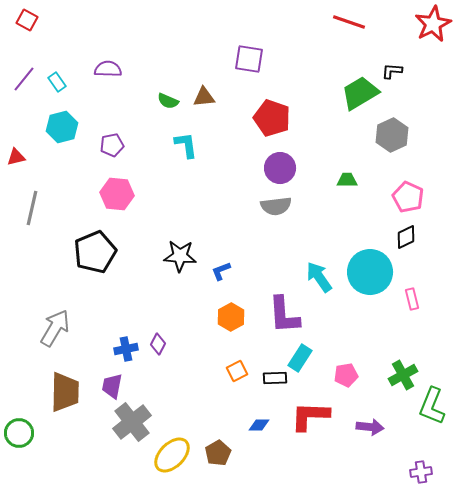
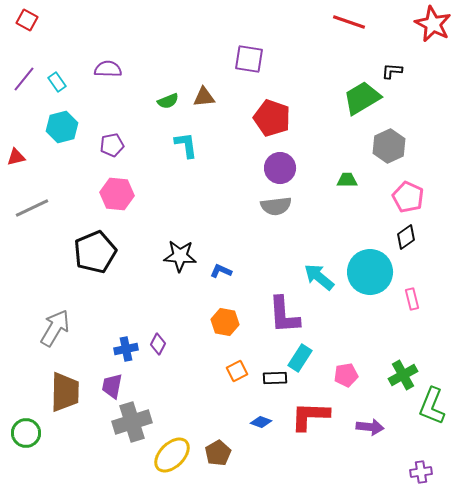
red star at (433, 24): rotated 18 degrees counterclockwise
green trapezoid at (360, 93): moved 2 px right, 5 px down
green semicircle at (168, 101): rotated 45 degrees counterclockwise
gray hexagon at (392, 135): moved 3 px left, 11 px down
gray line at (32, 208): rotated 52 degrees clockwise
black diamond at (406, 237): rotated 10 degrees counterclockwise
blue L-shape at (221, 271): rotated 45 degrees clockwise
cyan arrow at (319, 277): rotated 16 degrees counterclockwise
orange hexagon at (231, 317): moved 6 px left, 5 px down; rotated 20 degrees counterclockwise
gray cross at (132, 422): rotated 21 degrees clockwise
blue diamond at (259, 425): moved 2 px right, 3 px up; rotated 20 degrees clockwise
green circle at (19, 433): moved 7 px right
